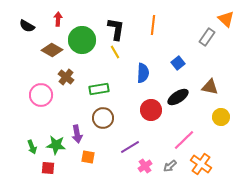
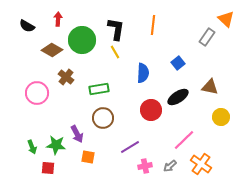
pink circle: moved 4 px left, 2 px up
purple arrow: rotated 18 degrees counterclockwise
pink cross: rotated 24 degrees clockwise
